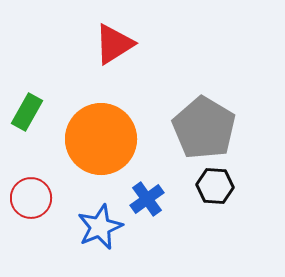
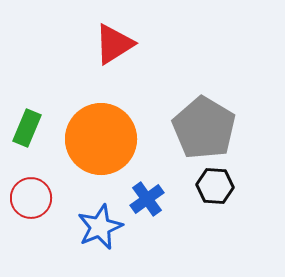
green rectangle: moved 16 px down; rotated 6 degrees counterclockwise
